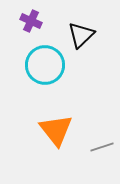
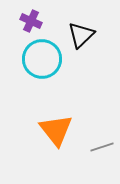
cyan circle: moved 3 px left, 6 px up
